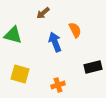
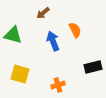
blue arrow: moved 2 px left, 1 px up
